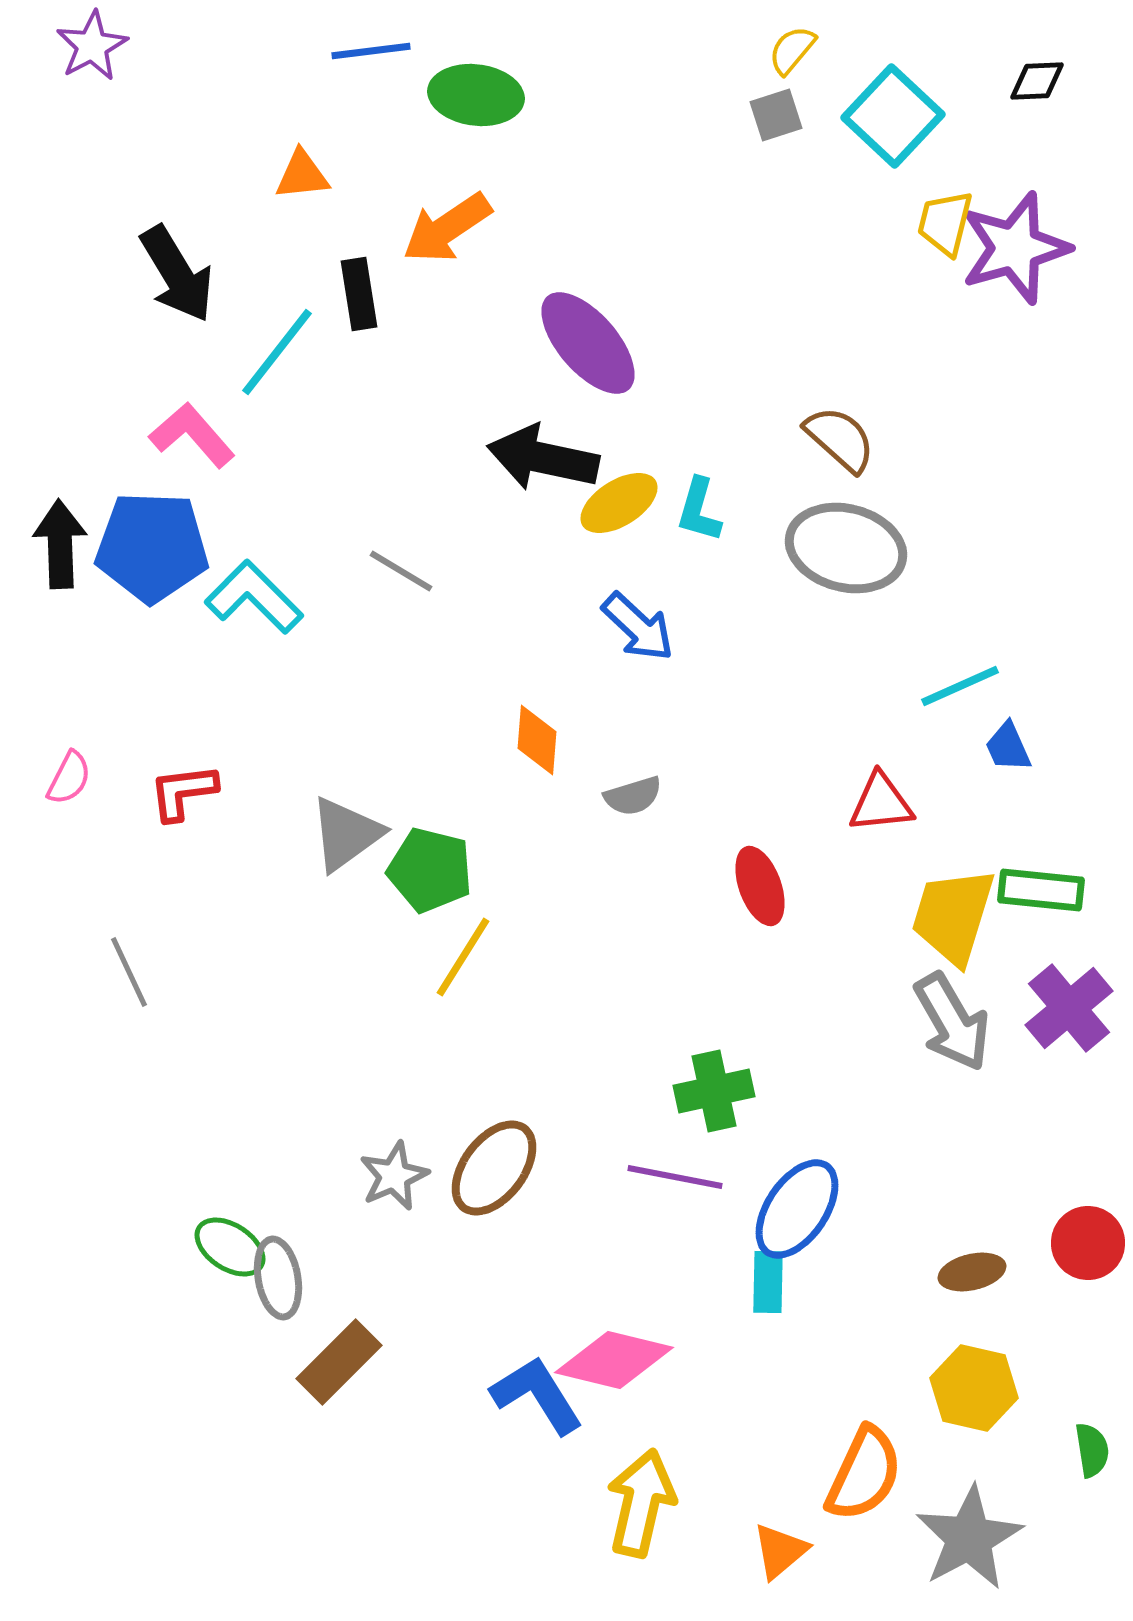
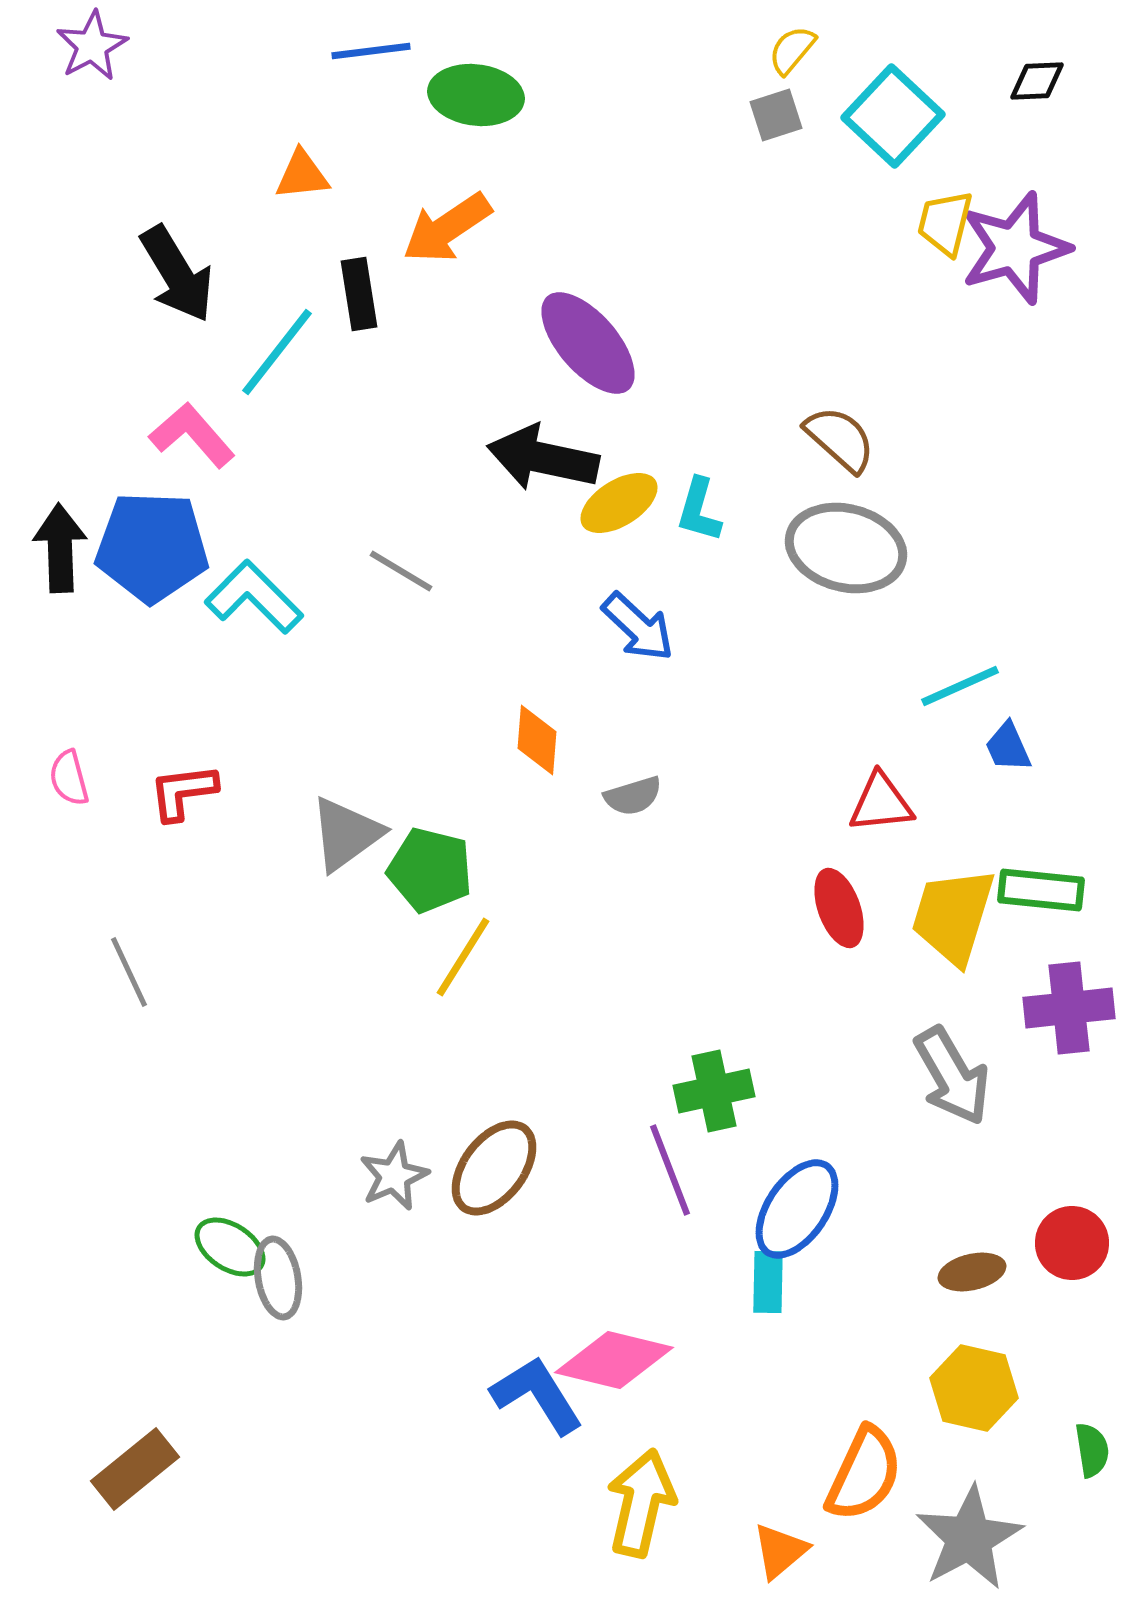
black arrow at (60, 544): moved 4 px down
pink semicircle at (69, 778): rotated 138 degrees clockwise
red ellipse at (760, 886): moved 79 px right, 22 px down
purple cross at (1069, 1008): rotated 34 degrees clockwise
gray arrow at (952, 1022): moved 54 px down
purple line at (675, 1177): moved 5 px left, 7 px up; rotated 58 degrees clockwise
red circle at (1088, 1243): moved 16 px left
brown rectangle at (339, 1362): moved 204 px left, 107 px down; rotated 6 degrees clockwise
